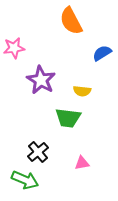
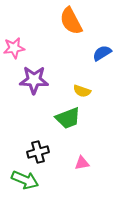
purple star: moved 7 px left; rotated 28 degrees counterclockwise
yellow semicircle: rotated 12 degrees clockwise
green trapezoid: rotated 28 degrees counterclockwise
black cross: rotated 25 degrees clockwise
